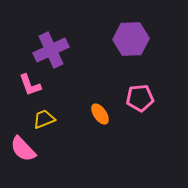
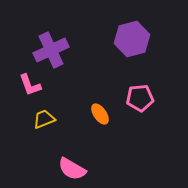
purple hexagon: moved 1 px right; rotated 12 degrees counterclockwise
pink semicircle: moved 49 px right, 20 px down; rotated 16 degrees counterclockwise
